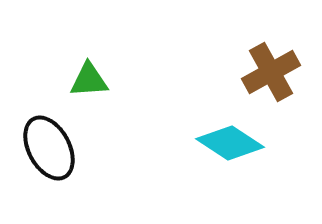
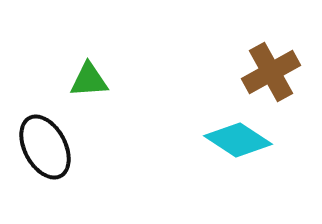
cyan diamond: moved 8 px right, 3 px up
black ellipse: moved 4 px left, 1 px up
